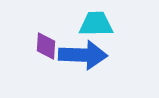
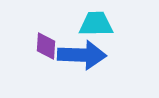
blue arrow: moved 1 px left
